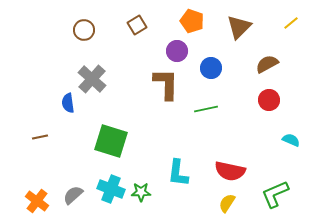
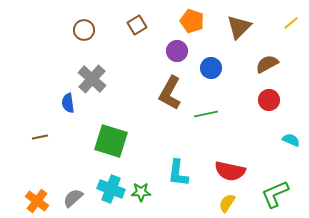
brown L-shape: moved 4 px right, 9 px down; rotated 152 degrees counterclockwise
green line: moved 5 px down
gray semicircle: moved 3 px down
